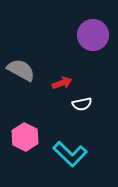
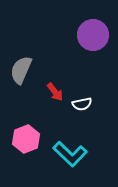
gray semicircle: rotated 96 degrees counterclockwise
red arrow: moved 7 px left, 9 px down; rotated 72 degrees clockwise
pink hexagon: moved 1 px right, 2 px down; rotated 12 degrees clockwise
